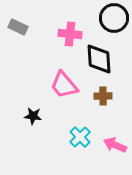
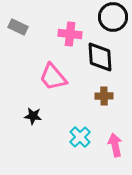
black circle: moved 1 px left, 1 px up
black diamond: moved 1 px right, 2 px up
pink trapezoid: moved 11 px left, 8 px up
brown cross: moved 1 px right
pink arrow: rotated 55 degrees clockwise
